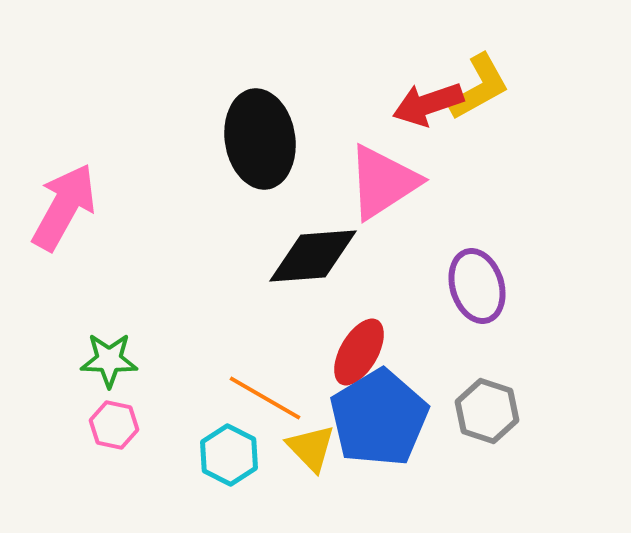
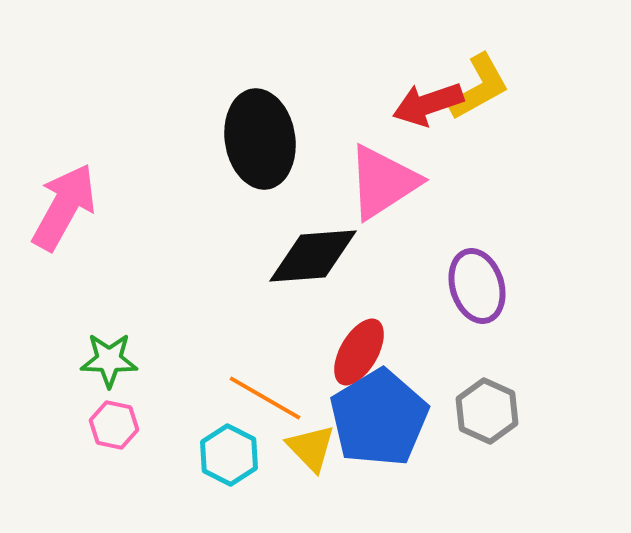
gray hexagon: rotated 6 degrees clockwise
